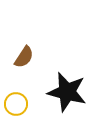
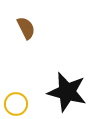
brown semicircle: moved 2 px right, 29 px up; rotated 60 degrees counterclockwise
